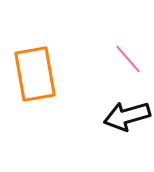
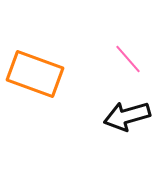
orange rectangle: rotated 60 degrees counterclockwise
